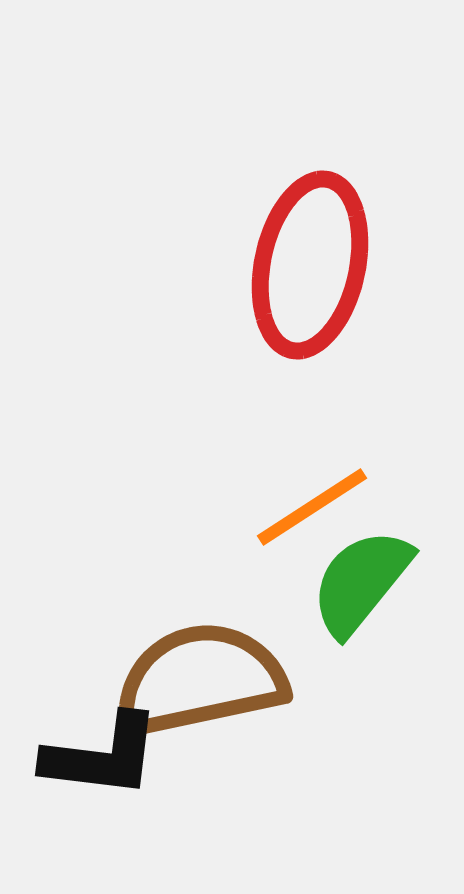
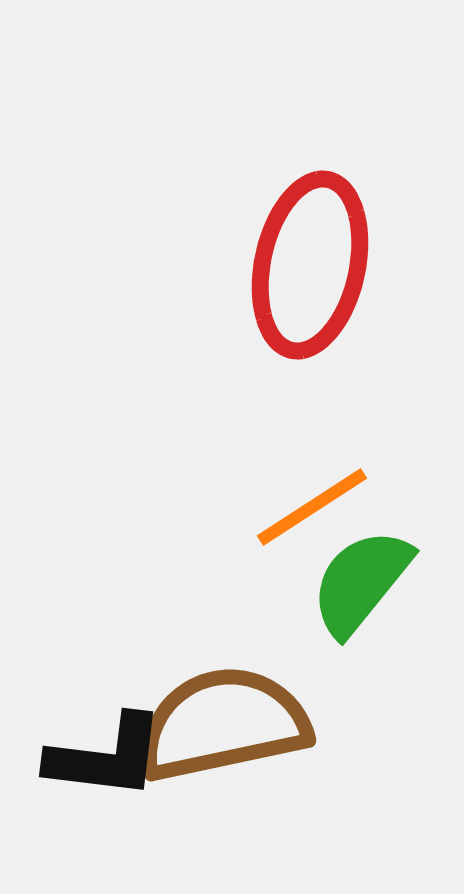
brown semicircle: moved 23 px right, 44 px down
black L-shape: moved 4 px right, 1 px down
